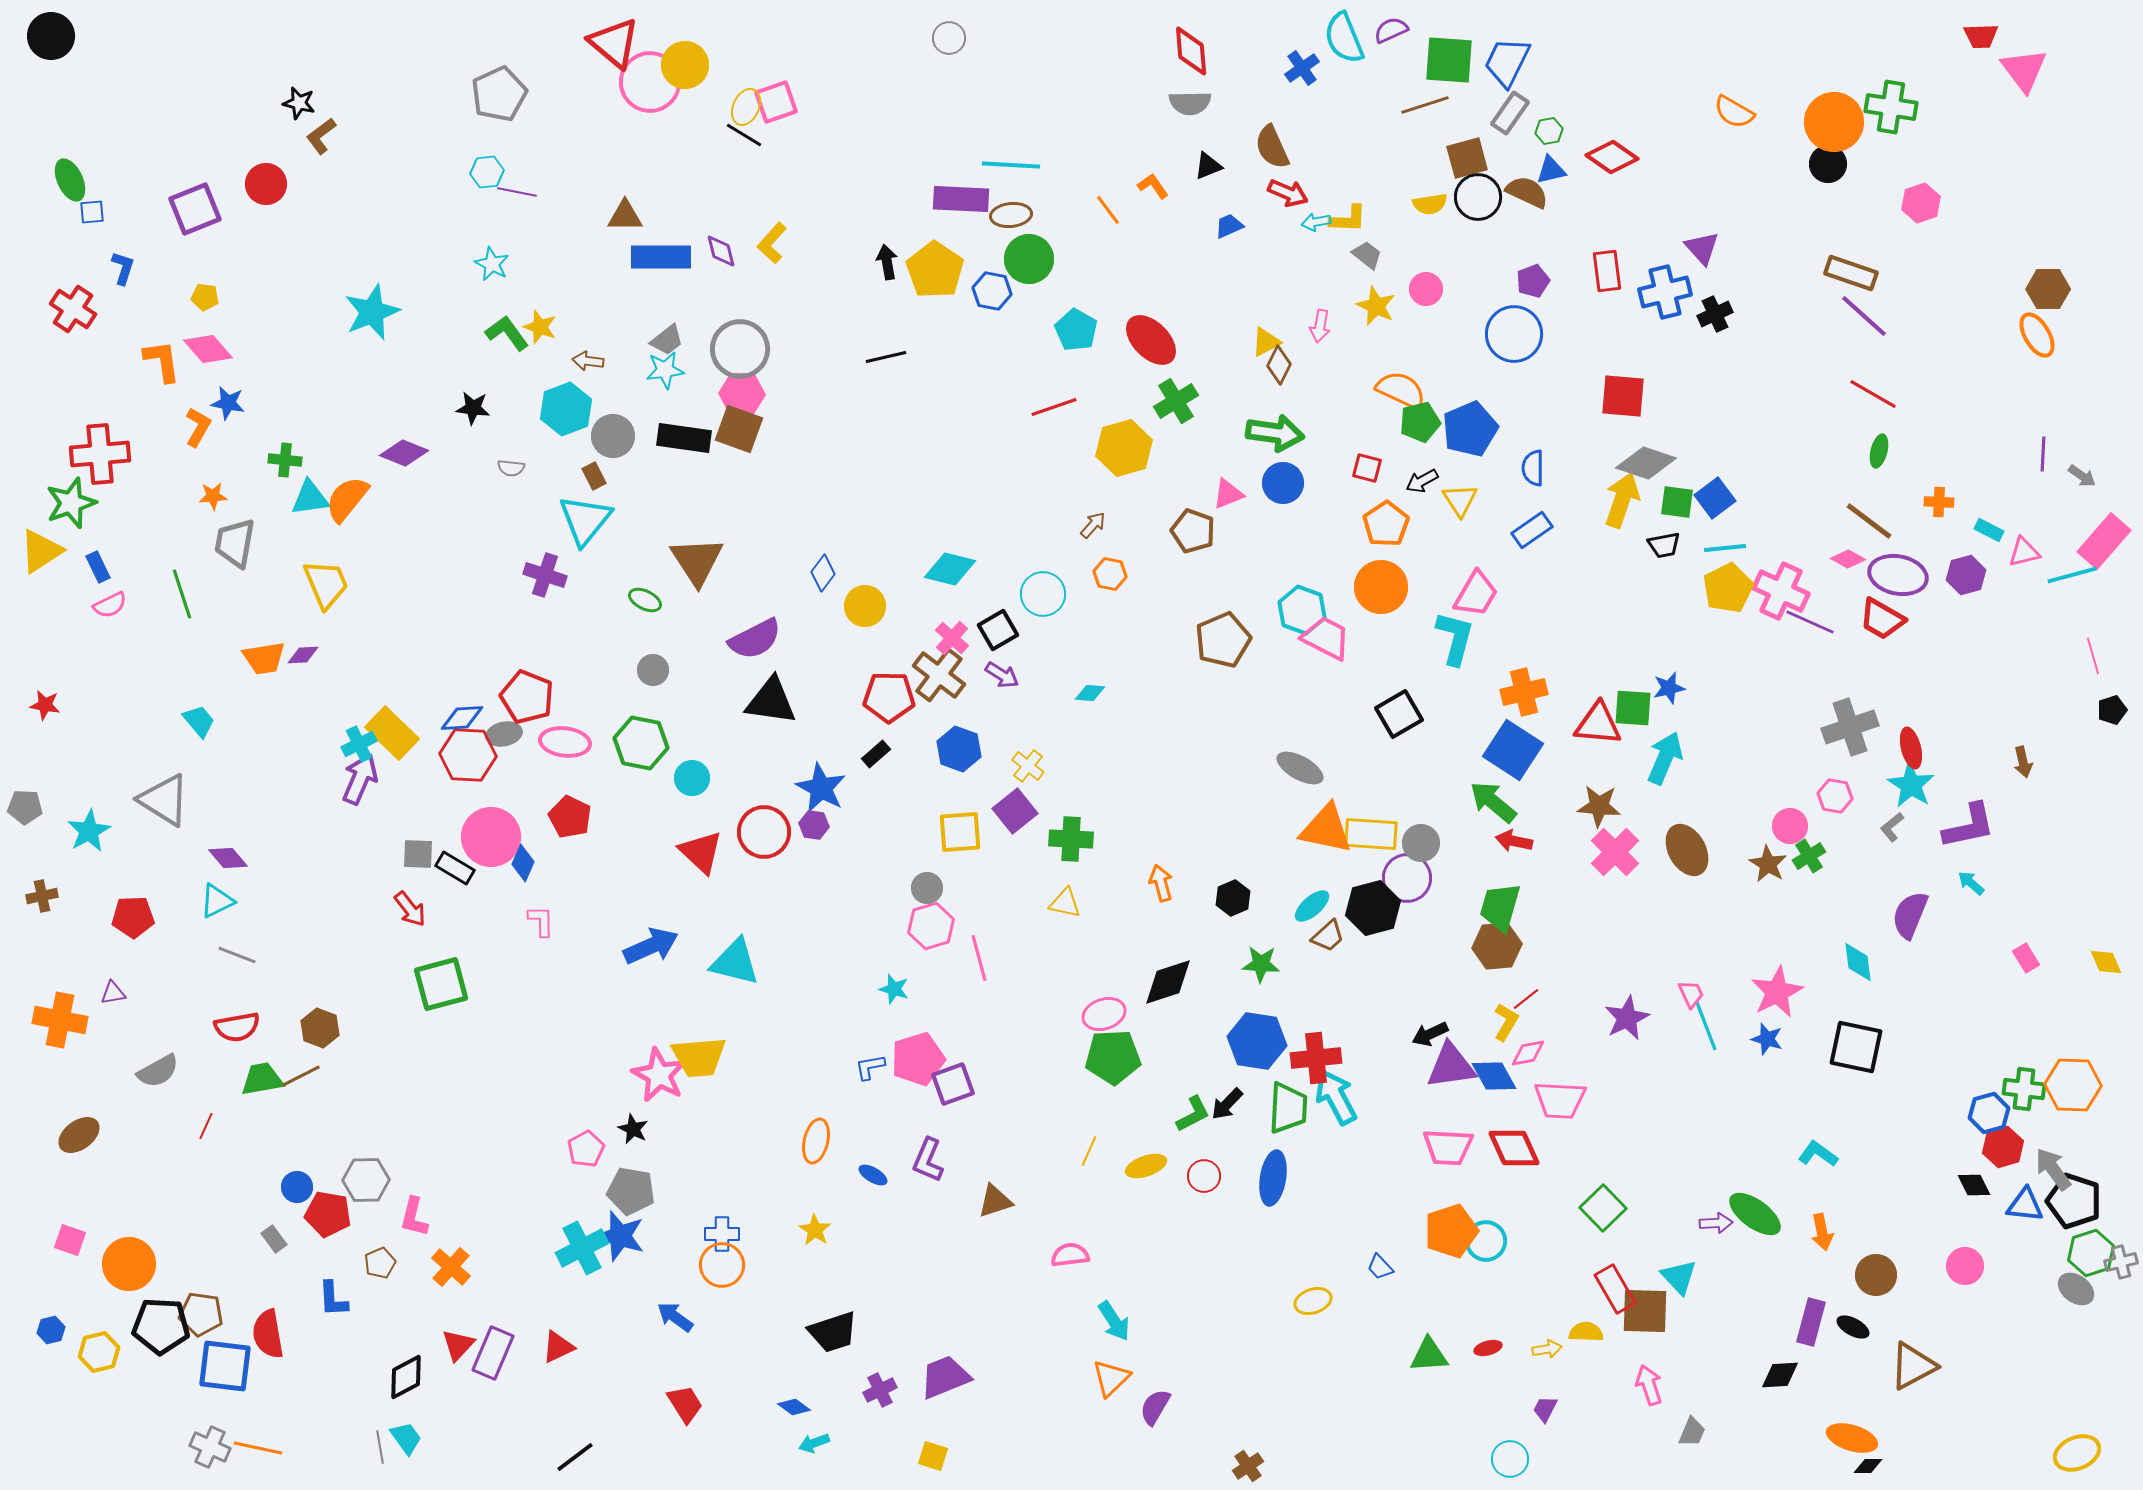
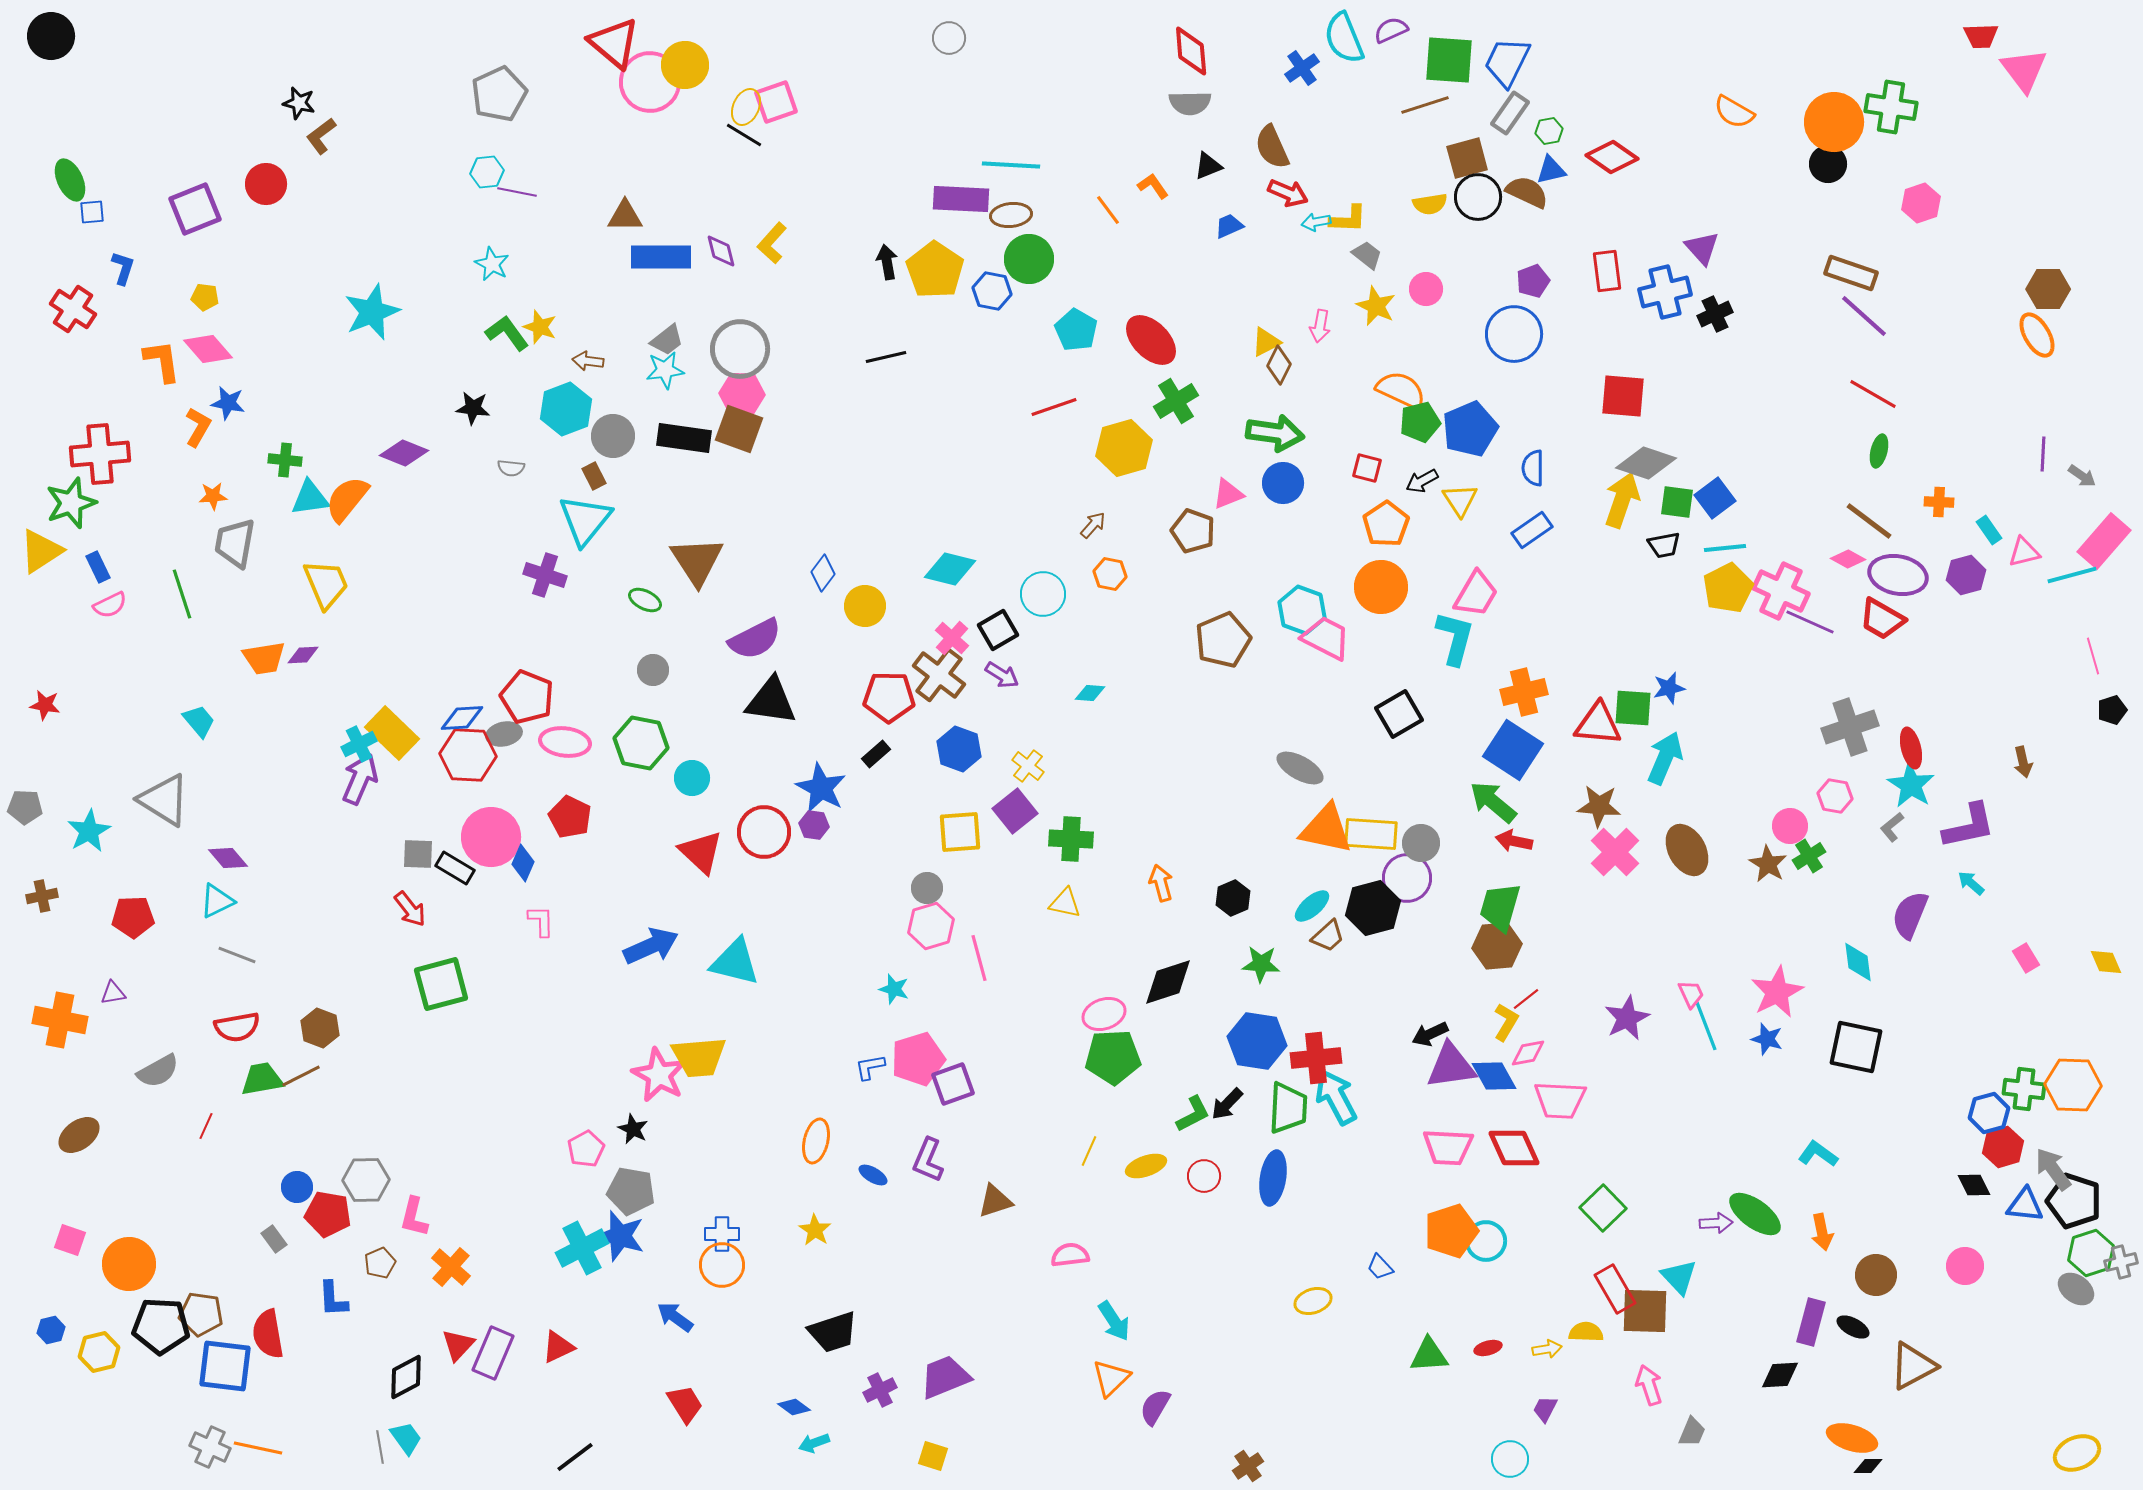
cyan rectangle at (1989, 530): rotated 28 degrees clockwise
